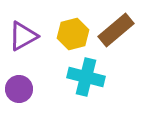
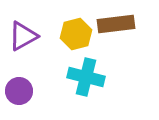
brown rectangle: moved 6 px up; rotated 33 degrees clockwise
yellow hexagon: moved 3 px right
purple circle: moved 2 px down
